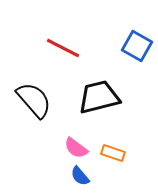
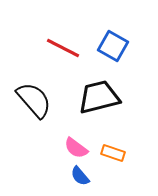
blue square: moved 24 px left
